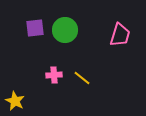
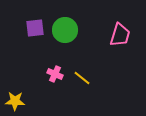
pink cross: moved 1 px right, 1 px up; rotated 28 degrees clockwise
yellow star: rotated 24 degrees counterclockwise
